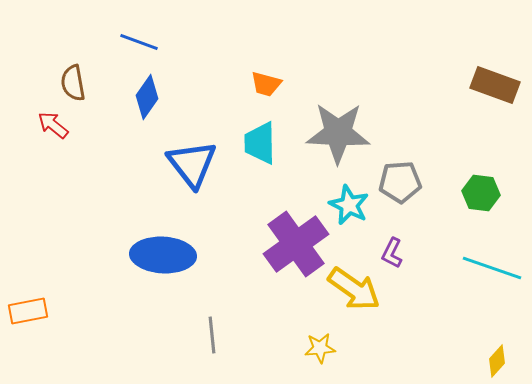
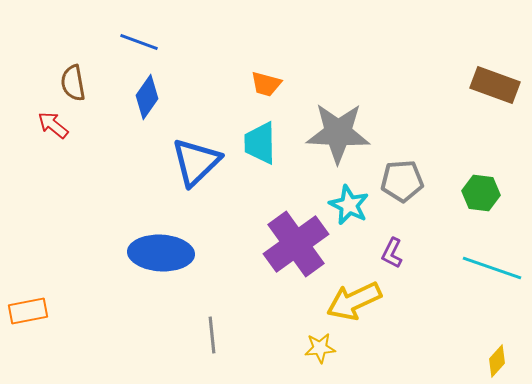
blue triangle: moved 4 px right, 2 px up; rotated 24 degrees clockwise
gray pentagon: moved 2 px right, 1 px up
blue ellipse: moved 2 px left, 2 px up
yellow arrow: moved 12 px down; rotated 120 degrees clockwise
